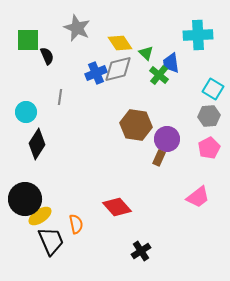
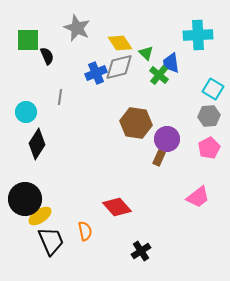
gray diamond: moved 1 px right, 2 px up
brown hexagon: moved 2 px up
orange semicircle: moved 9 px right, 7 px down
